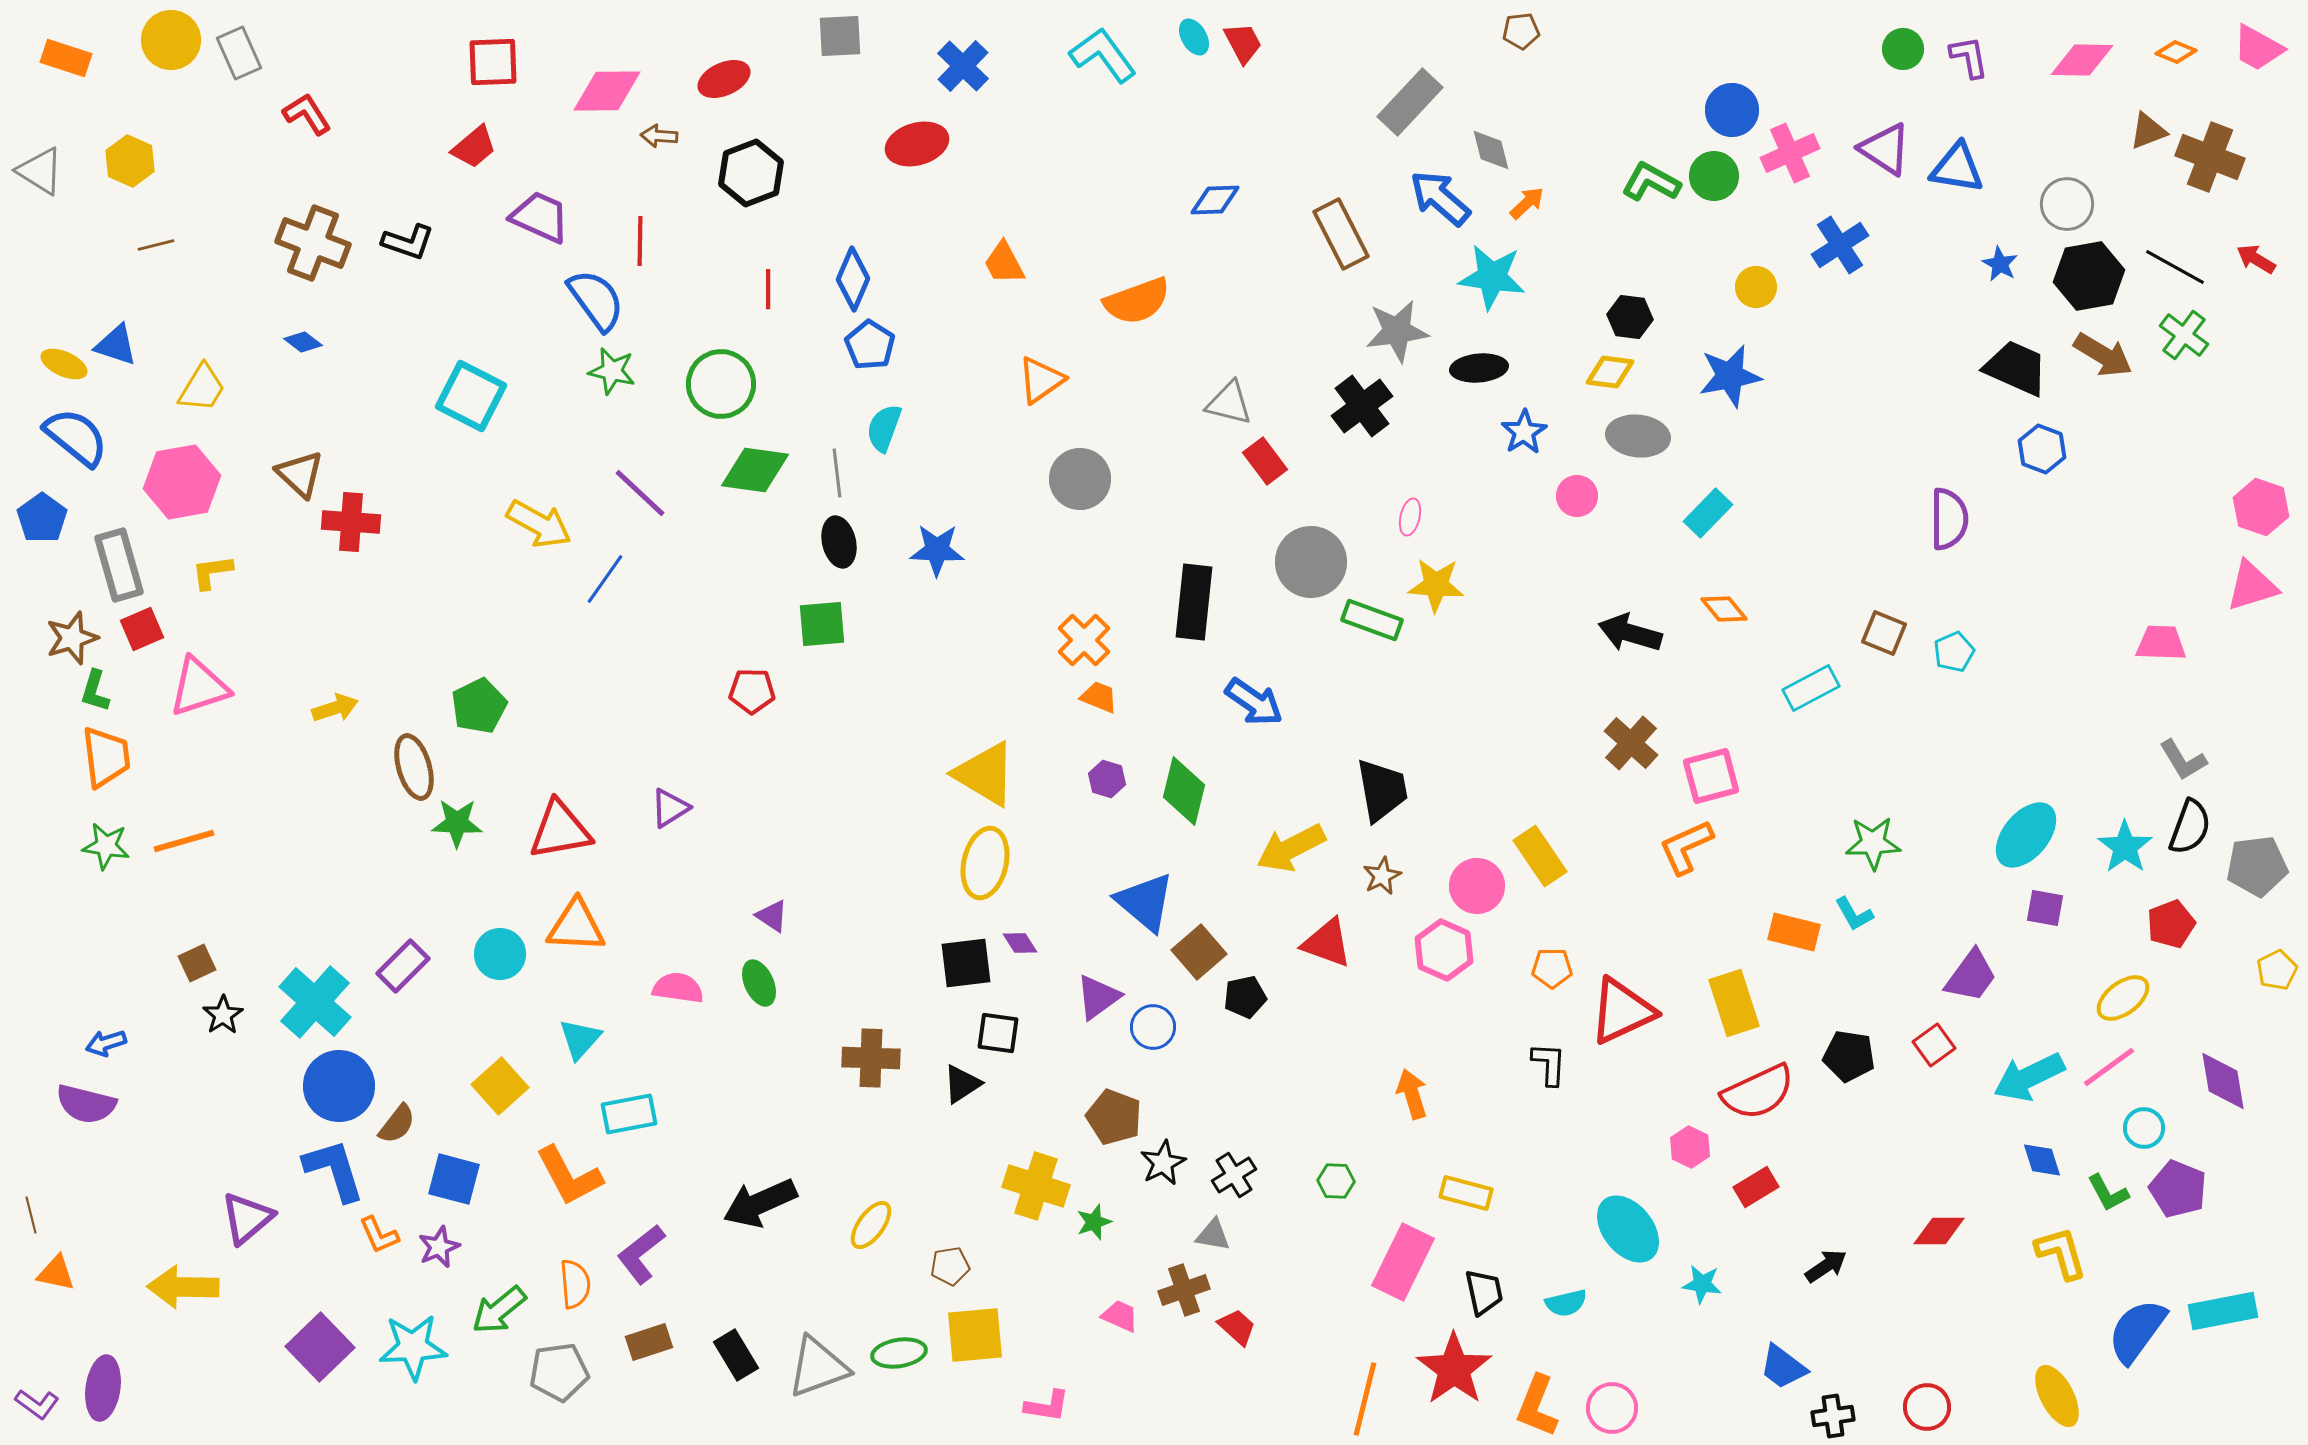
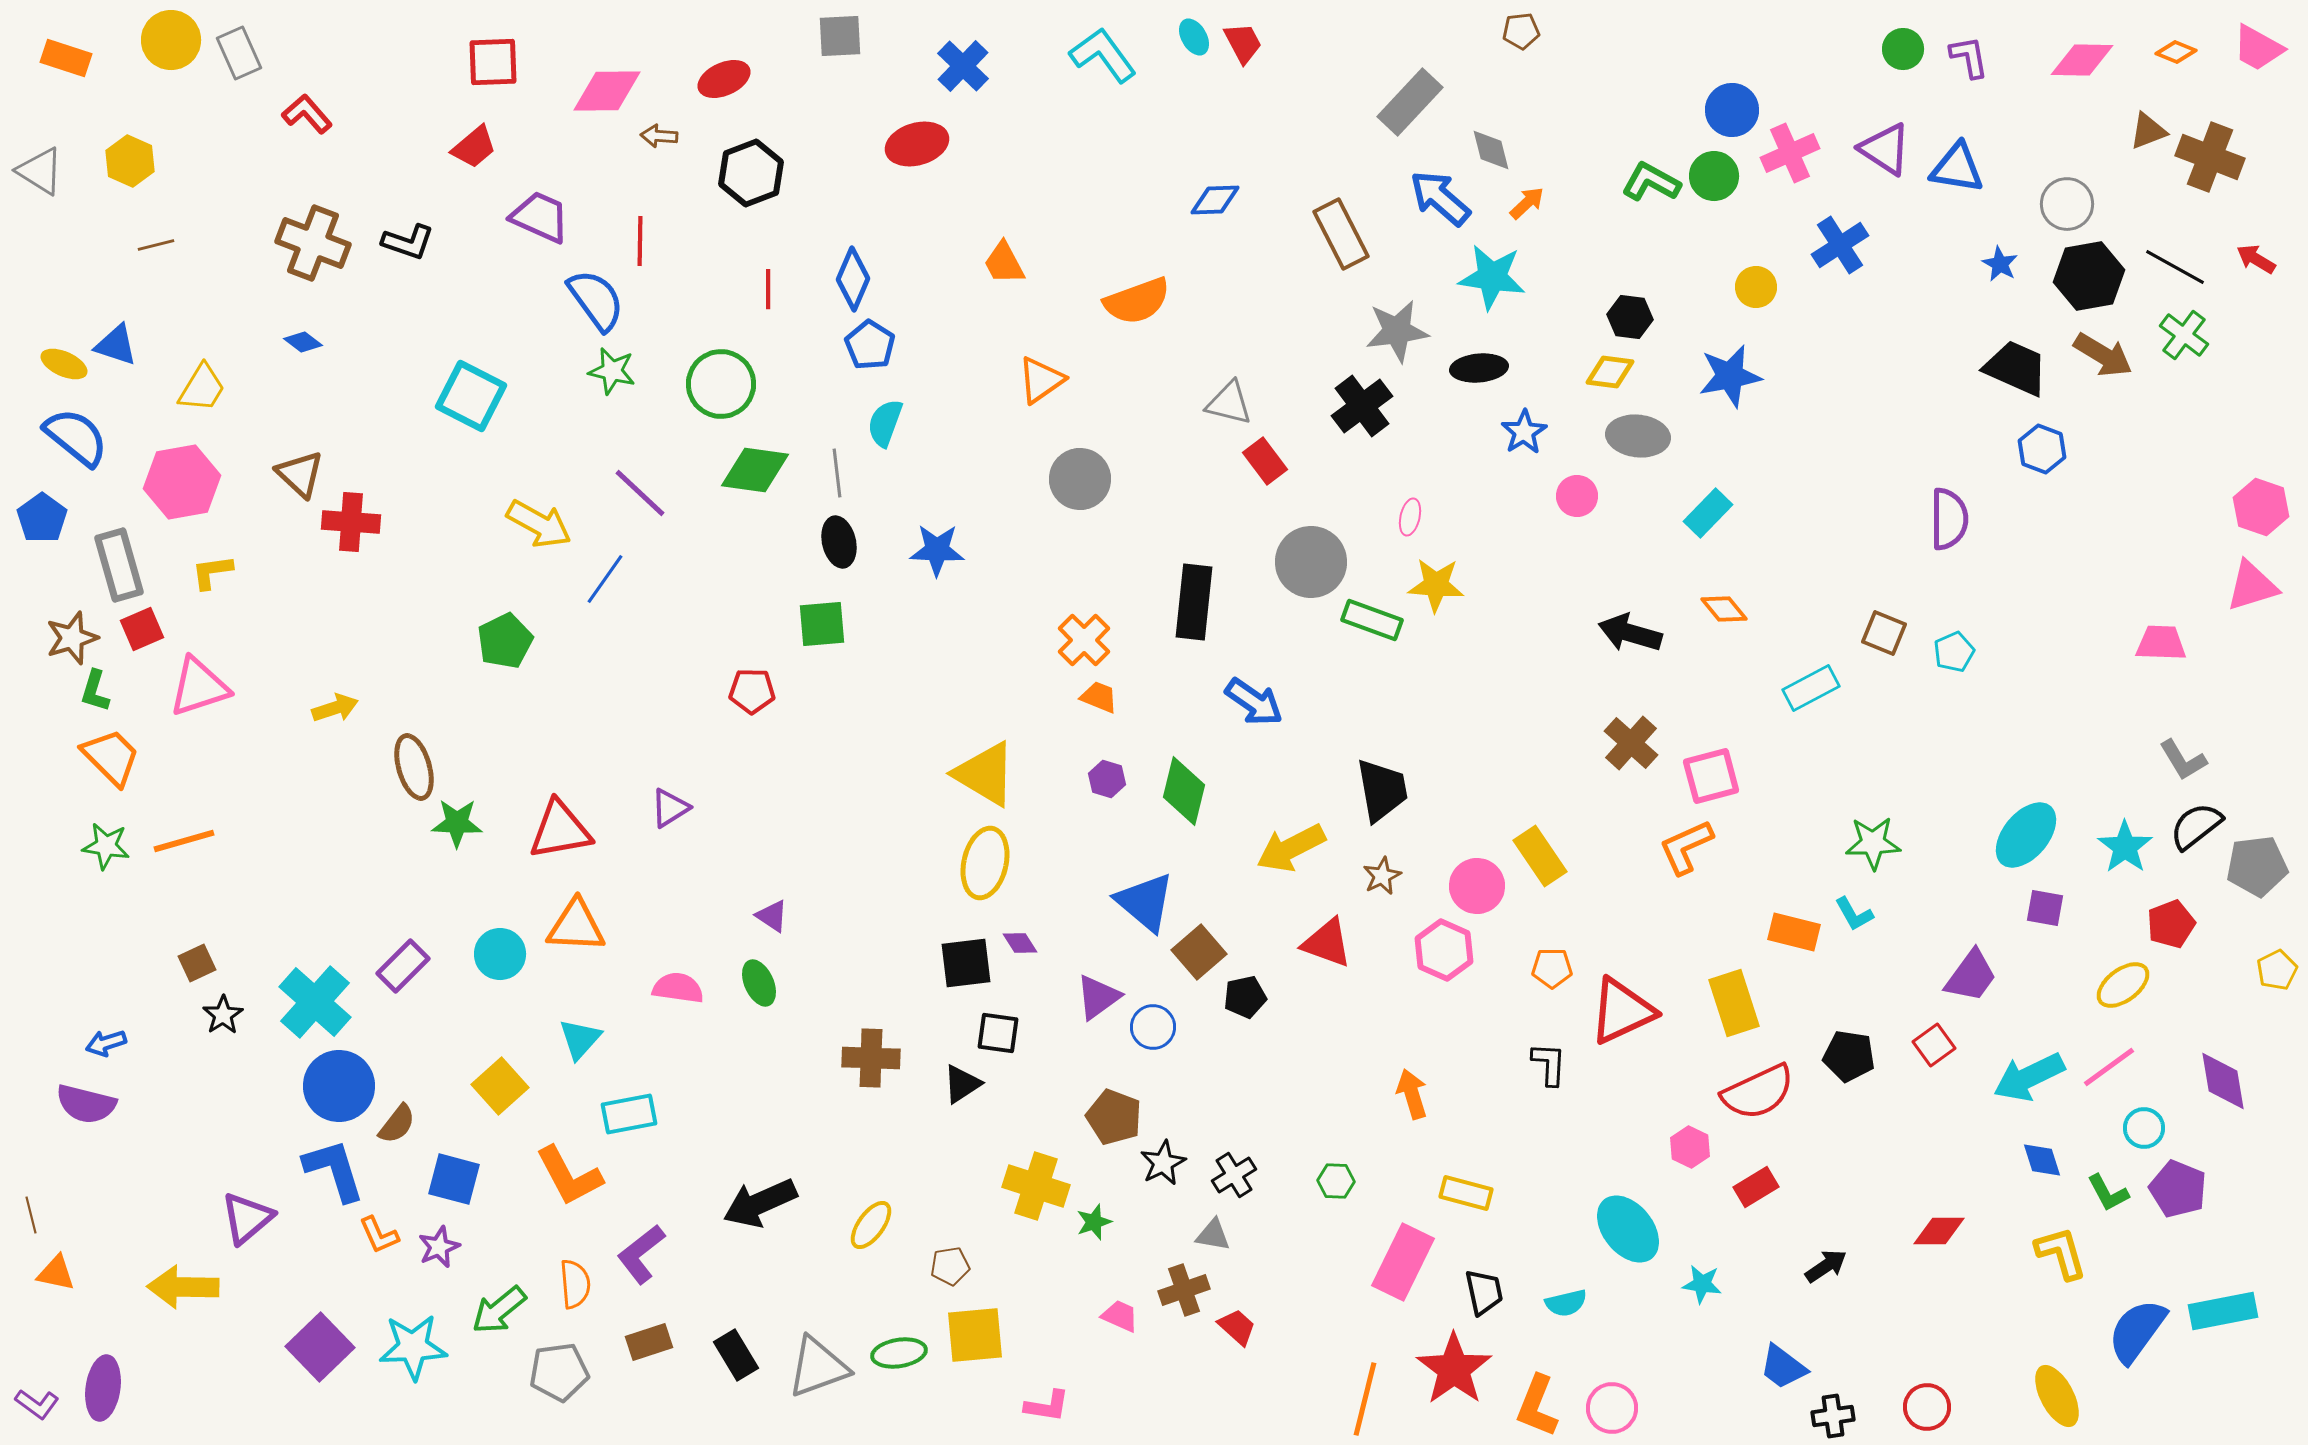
red L-shape at (307, 114): rotated 9 degrees counterclockwise
cyan semicircle at (884, 428): moved 1 px right, 5 px up
green pentagon at (479, 706): moved 26 px right, 65 px up
orange trapezoid at (106, 757): moved 5 px right; rotated 38 degrees counterclockwise
black semicircle at (2190, 827): moved 6 px right, 1 px up; rotated 148 degrees counterclockwise
yellow ellipse at (2123, 998): moved 13 px up
